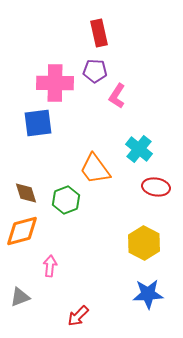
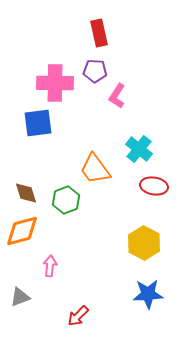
red ellipse: moved 2 px left, 1 px up
